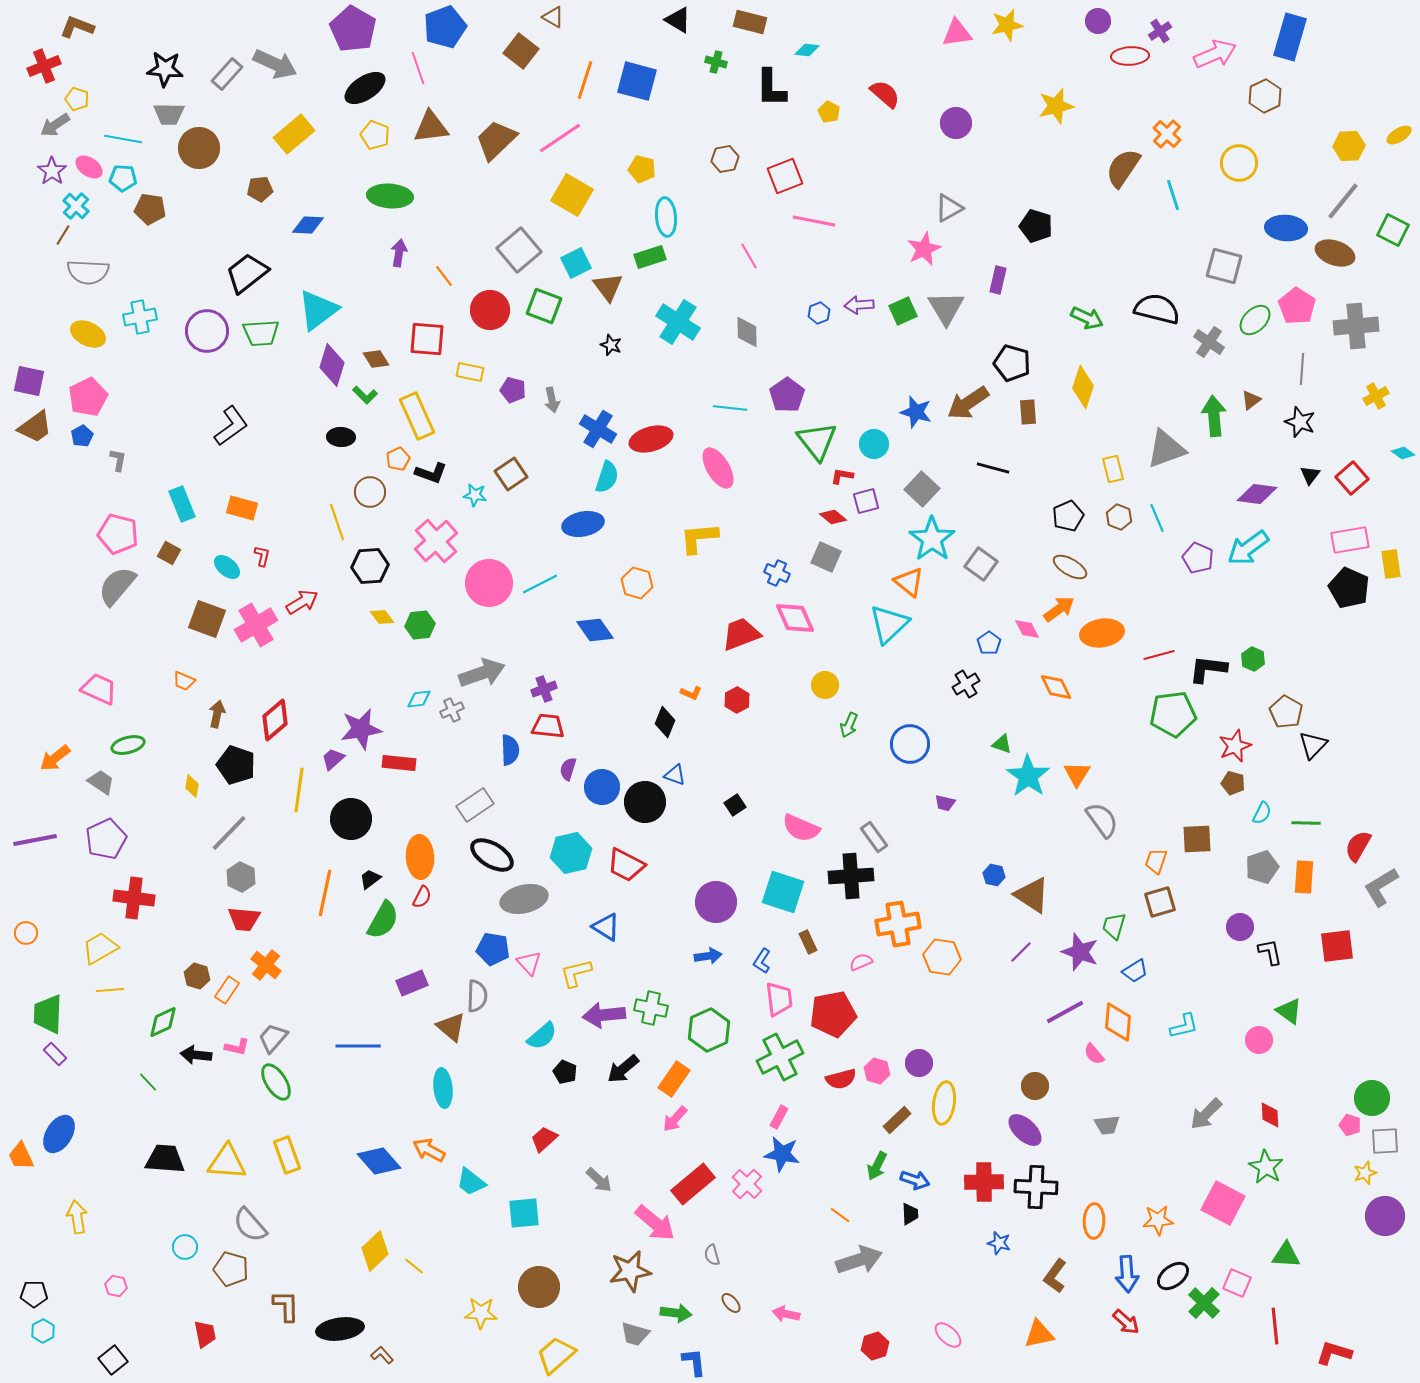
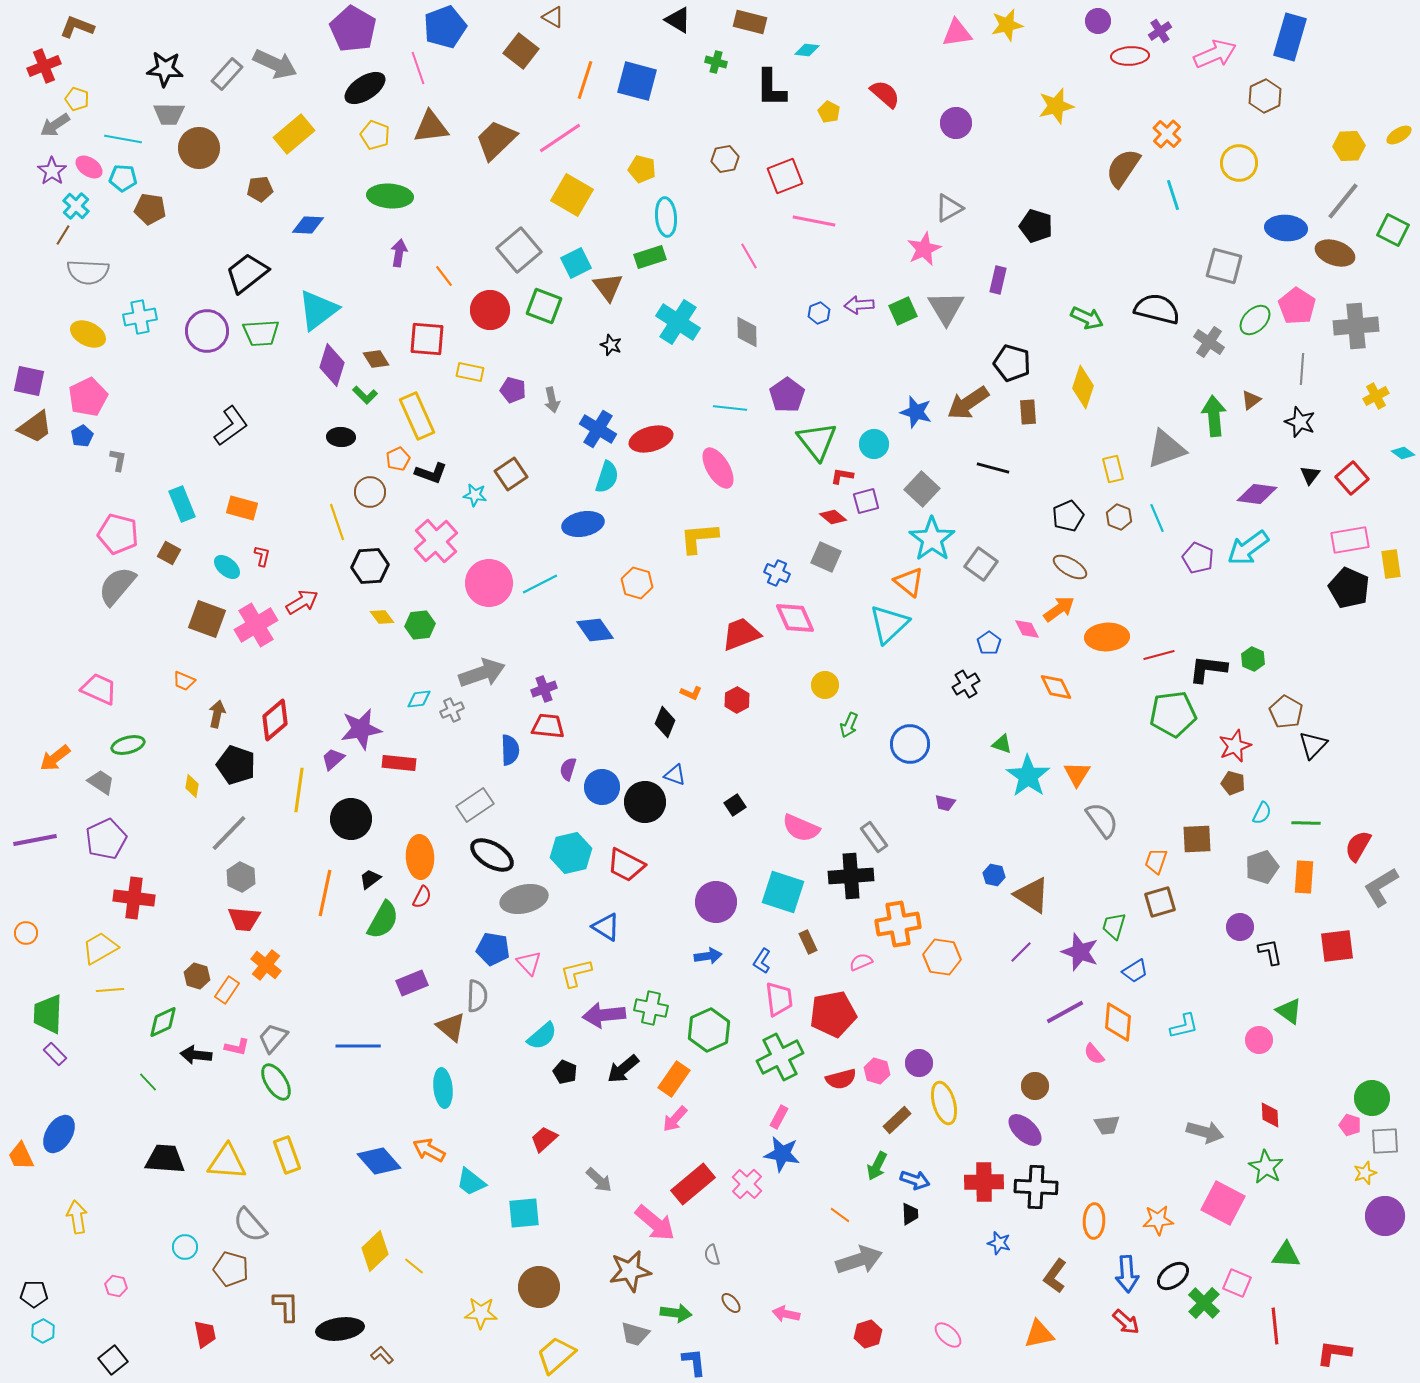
orange ellipse at (1102, 633): moved 5 px right, 4 px down; rotated 6 degrees clockwise
yellow ellipse at (944, 1103): rotated 24 degrees counterclockwise
gray arrow at (1206, 1114): moved 1 px left, 18 px down; rotated 120 degrees counterclockwise
red hexagon at (875, 1346): moved 7 px left, 12 px up
red L-shape at (1334, 1353): rotated 9 degrees counterclockwise
